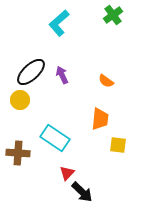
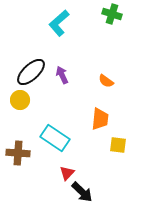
green cross: moved 1 px left, 1 px up; rotated 36 degrees counterclockwise
